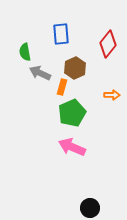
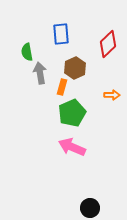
red diamond: rotated 8 degrees clockwise
green semicircle: moved 2 px right
gray arrow: rotated 55 degrees clockwise
